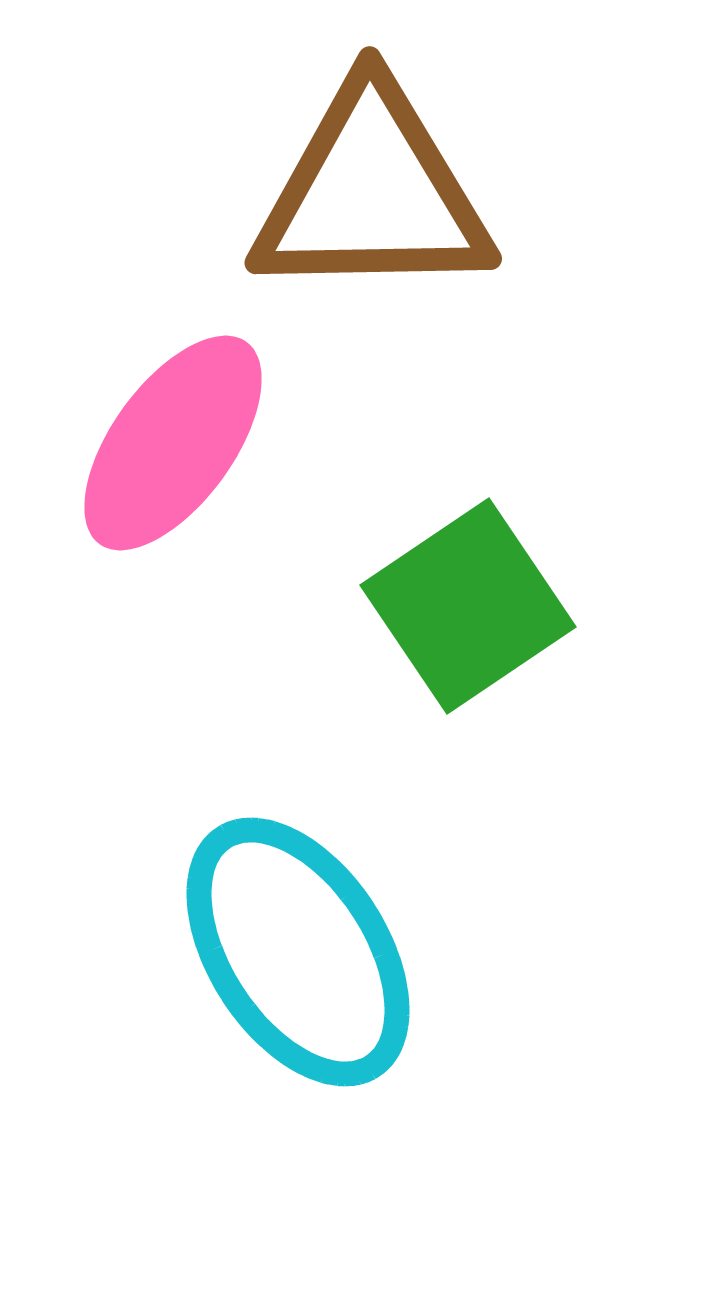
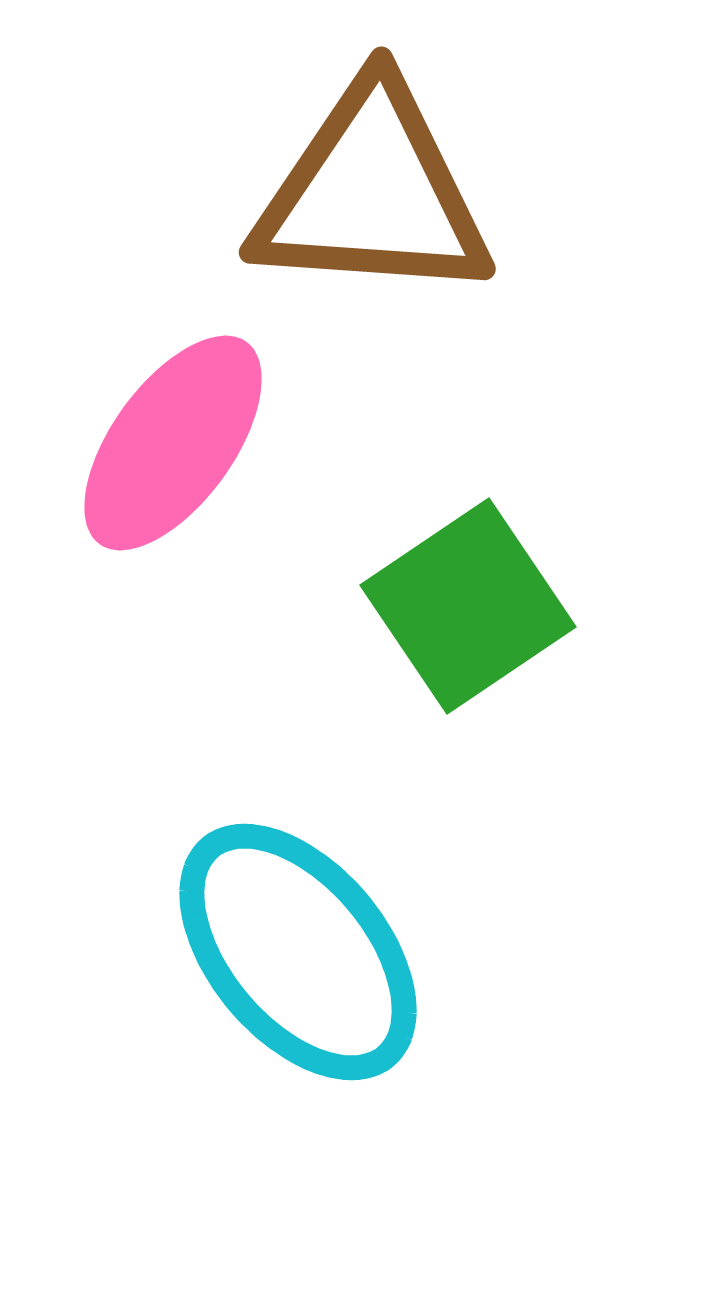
brown triangle: rotated 5 degrees clockwise
cyan ellipse: rotated 7 degrees counterclockwise
